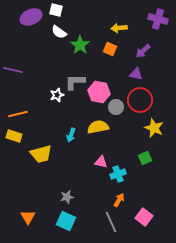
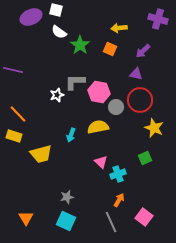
orange line: rotated 60 degrees clockwise
pink triangle: rotated 32 degrees clockwise
orange triangle: moved 2 px left, 1 px down
